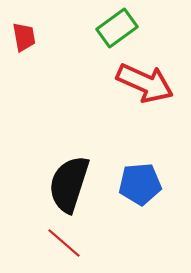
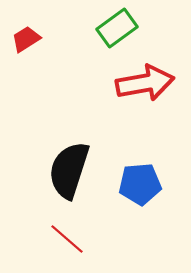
red trapezoid: moved 2 px right, 2 px down; rotated 112 degrees counterclockwise
red arrow: rotated 34 degrees counterclockwise
black semicircle: moved 14 px up
red line: moved 3 px right, 4 px up
